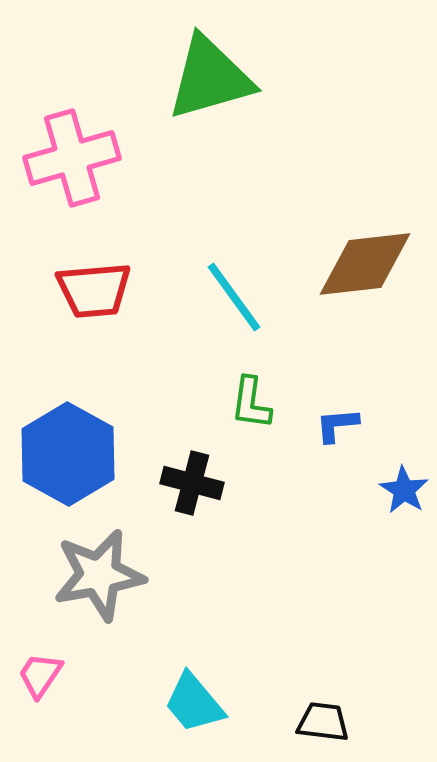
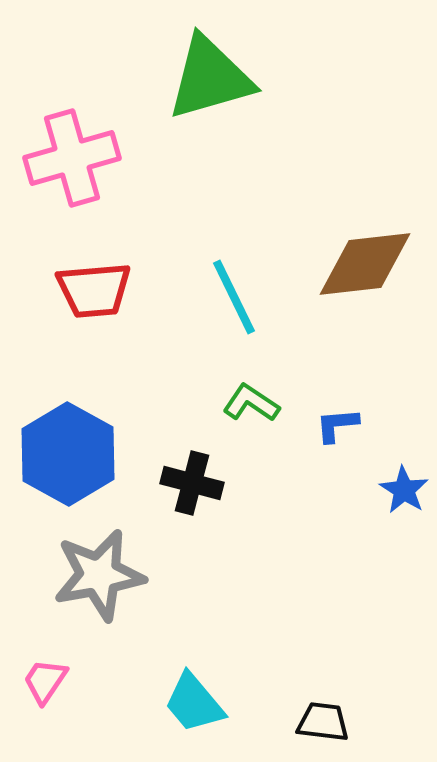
cyan line: rotated 10 degrees clockwise
green L-shape: rotated 116 degrees clockwise
pink trapezoid: moved 5 px right, 6 px down
